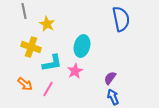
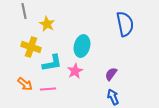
blue semicircle: moved 4 px right, 5 px down
purple semicircle: moved 1 px right, 4 px up
pink line: rotated 56 degrees clockwise
